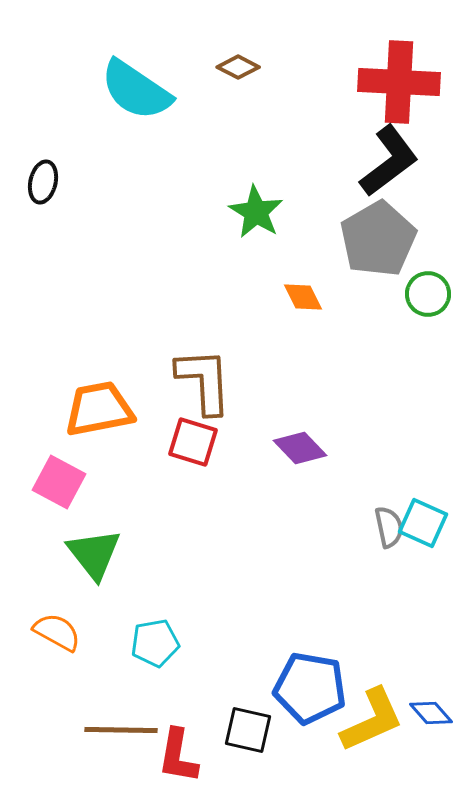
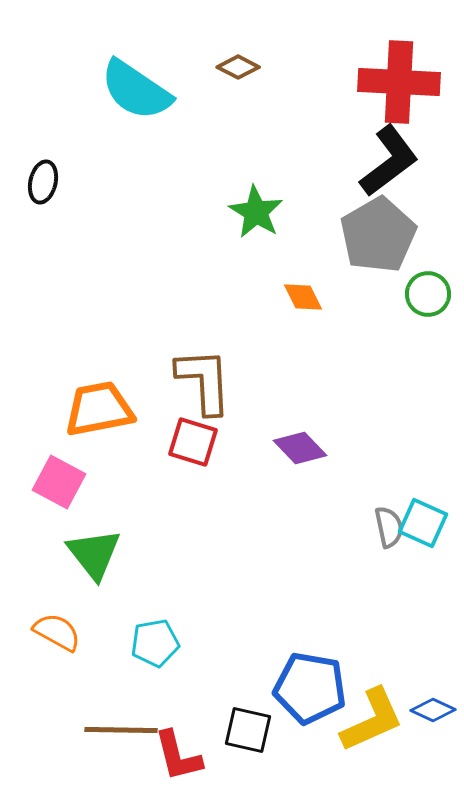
gray pentagon: moved 4 px up
blue diamond: moved 2 px right, 3 px up; rotated 24 degrees counterclockwise
red L-shape: rotated 24 degrees counterclockwise
